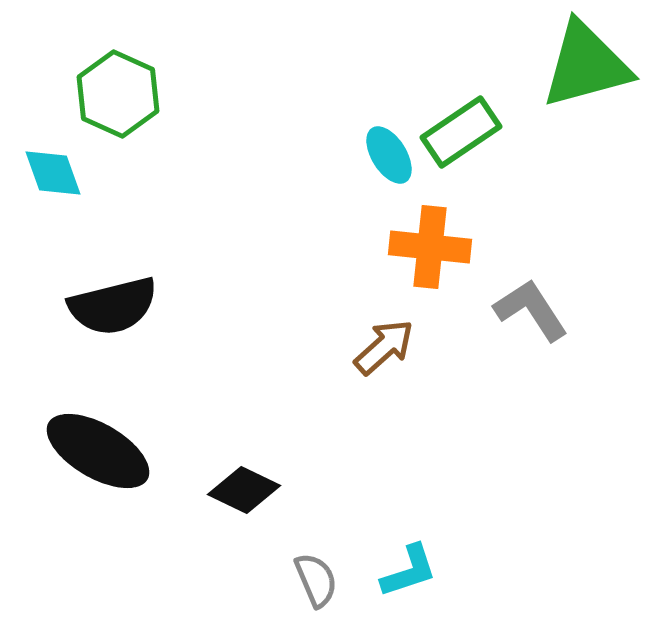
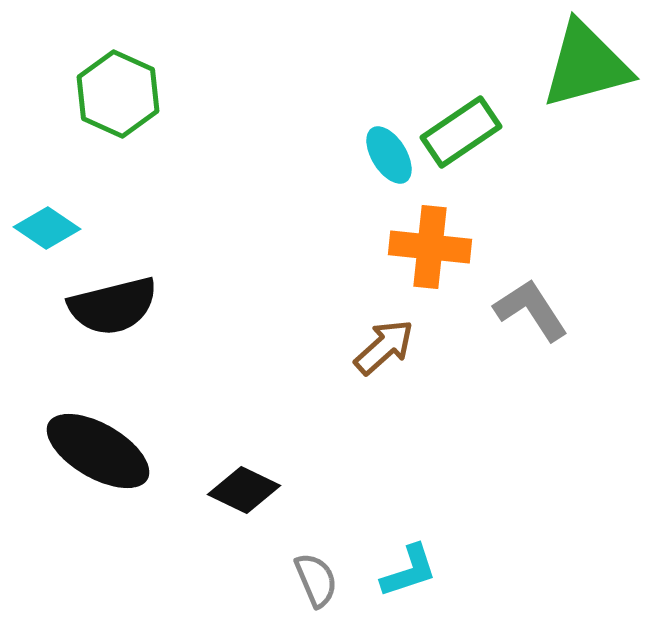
cyan diamond: moved 6 px left, 55 px down; rotated 36 degrees counterclockwise
